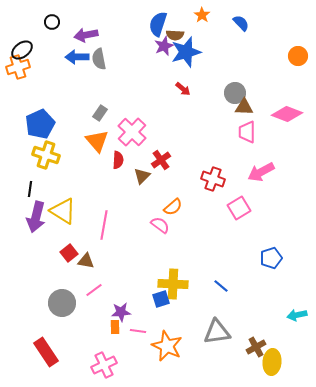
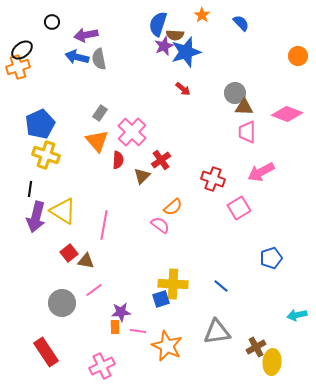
blue arrow at (77, 57): rotated 15 degrees clockwise
pink cross at (104, 365): moved 2 px left, 1 px down
